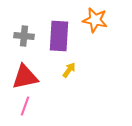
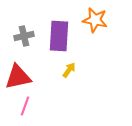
gray cross: rotated 18 degrees counterclockwise
red triangle: moved 7 px left
